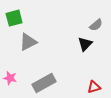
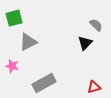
gray semicircle: rotated 96 degrees counterclockwise
black triangle: moved 1 px up
pink star: moved 2 px right, 12 px up
